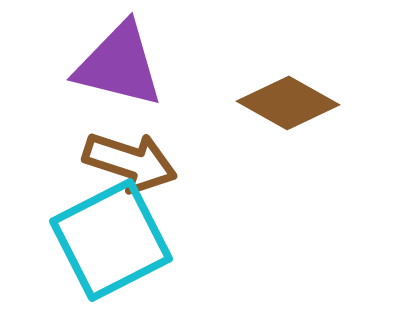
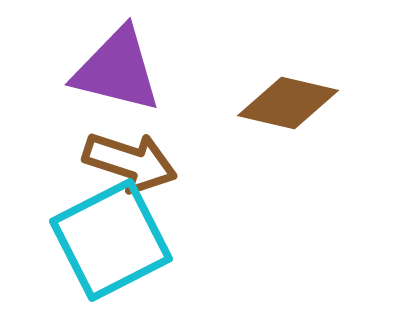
purple triangle: moved 2 px left, 5 px down
brown diamond: rotated 16 degrees counterclockwise
